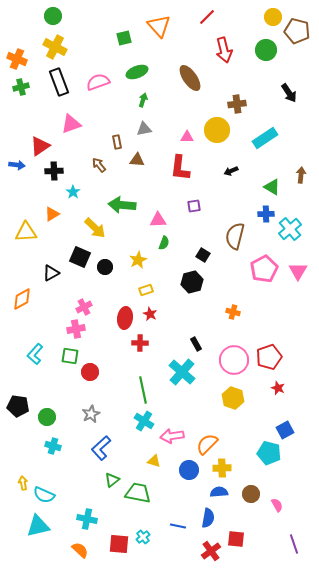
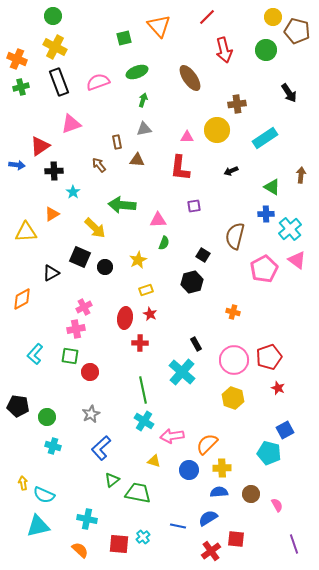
pink triangle at (298, 271): moved 1 px left, 11 px up; rotated 24 degrees counterclockwise
blue semicircle at (208, 518): rotated 132 degrees counterclockwise
